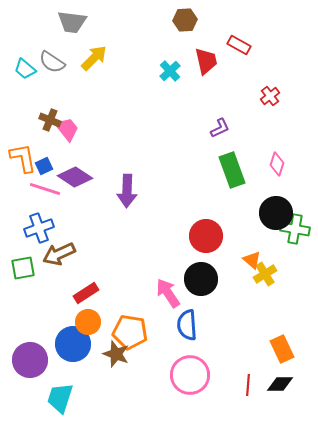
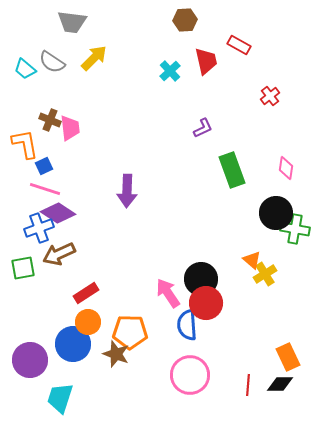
purple L-shape at (220, 128): moved 17 px left
pink trapezoid at (67, 129): moved 3 px right, 1 px up; rotated 32 degrees clockwise
orange L-shape at (23, 158): moved 2 px right, 14 px up
pink diamond at (277, 164): moved 9 px right, 4 px down; rotated 10 degrees counterclockwise
purple diamond at (75, 177): moved 17 px left, 36 px down
red circle at (206, 236): moved 67 px down
orange pentagon at (130, 332): rotated 8 degrees counterclockwise
orange rectangle at (282, 349): moved 6 px right, 8 px down
